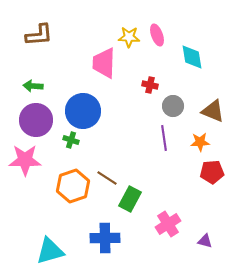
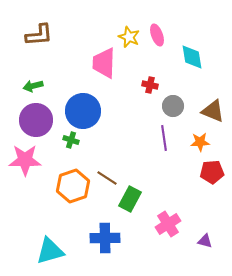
yellow star: rotated 20 degrees clockwise
green arrow: rotated 18 degrees counterclockwise
